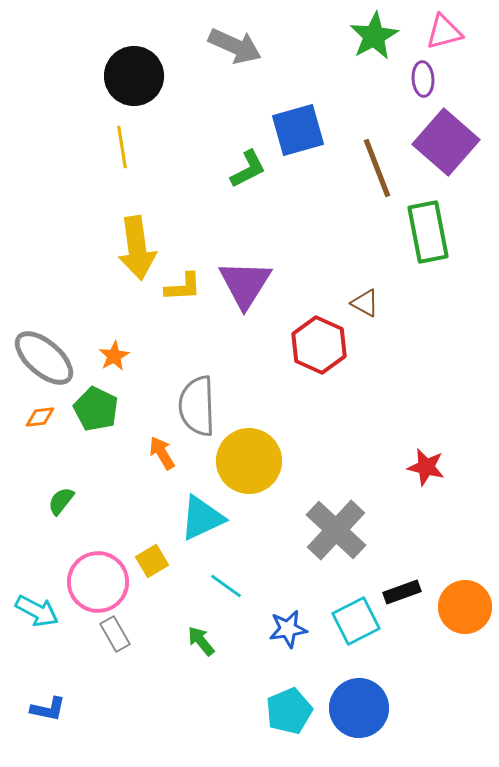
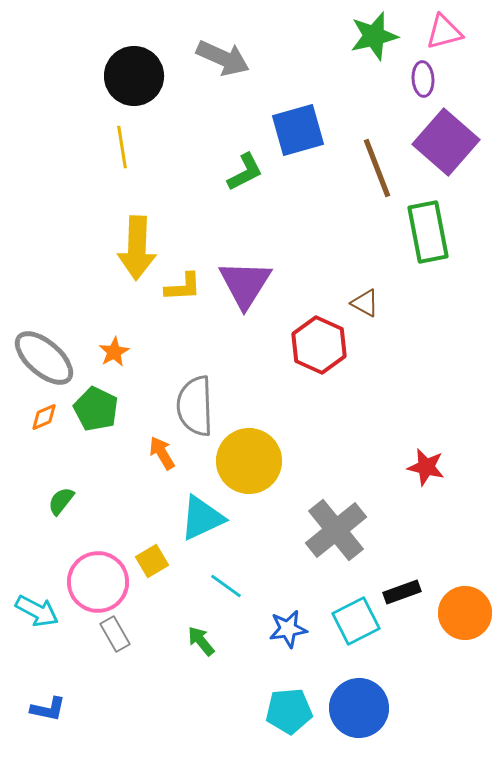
green star: rotated 15 degrees clockwise
gray arrow: moved 12 px left, 12 px down
green L-shape: moved 3 px left, 3 px down
yellow arrow: rotated 10 degrees clockwise
orange star: moved 4 px up
gray semicircle: moved 2 px left
orange diamond: moved 4 px right; rotated 16 degrees counterclockwise
gray cross: rotated 8 degrees clockwise
orange circle: moved 6 px down
cyan pentagon: rotated 18 degrees clockwise
